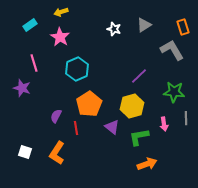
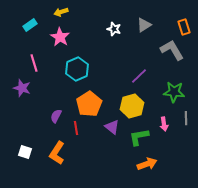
orange rectangle: moved 1 px right
